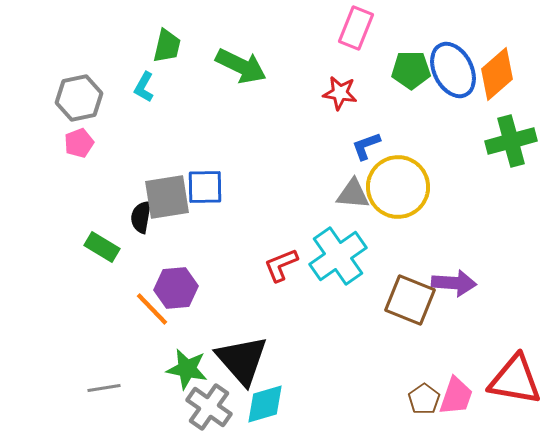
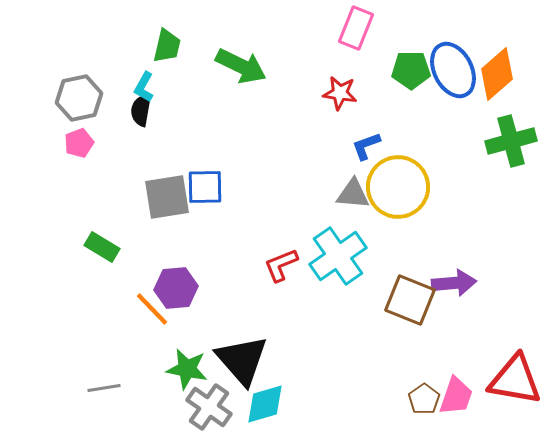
black semicircle: moved 107 px up
purple arrow: rotated 9 degrees counterclockwise
